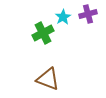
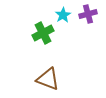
cyan star: moved 2 px up
